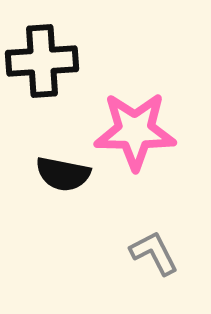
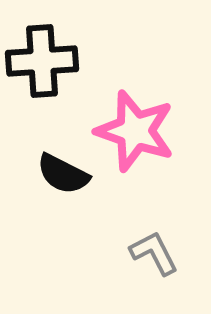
pink star: rotated 18 degrees clockwise
black semicircle: rotated 16 degrees clockwise
